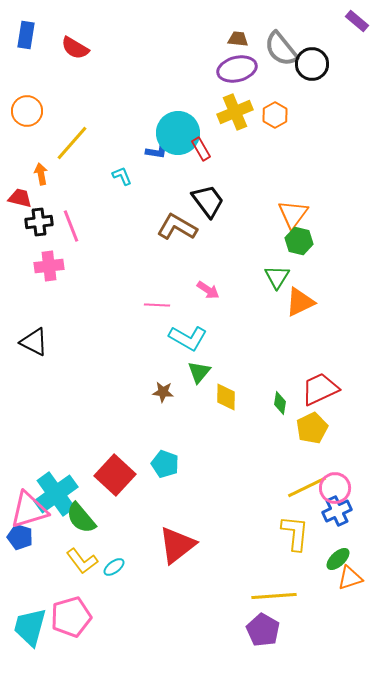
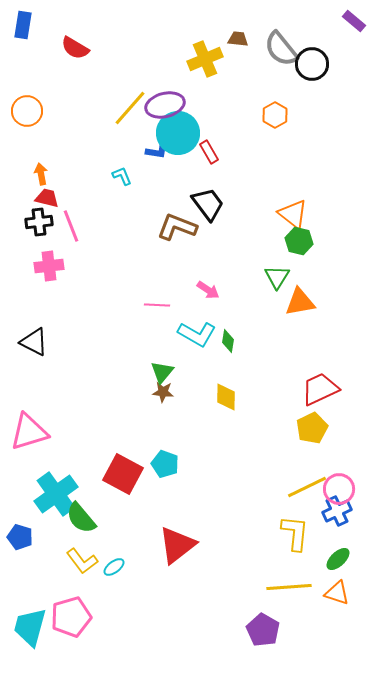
purple rectangle at (357, 21): moved 3 px left
blue rectangle at (26, 35): moved 3 px left, 10 px up
purple ellipse at (237, 69): moved 72 px left, 36 px down
yellow cross at (235, 112): moved 30 px left, 53 px up
yellow line at (72, 143): moved 58 px right, 35 px up
red rectangle at (201, 149): moved 8 px right, 3 px down
red trapezoid at (20, 198): moved 27 px right
black trapezoid at (208, 201): moved 3 px down
orange triangle at (293, 214): rotated 28 degrees counterclockwise
brown L-shape at (177, 227): rotated 9 degrees counterclockwise
orange triangle at (300, 302): rotated 16 degrees clockwise
cyan L-shape at (188, 338): moved 9 px right, 4 px up
green triangle at (199, 372): moved 37 px left
green diamond at (280, 403): moved 52 px left, 62 px up
red square at (115, 475): moved 8 px right, 1 px up; rotated 15 degrees counterclockwise
pink circle at (335, 488): moved 4 px right, 1 px down
pink triangle at (29, 510): moved 78 px up
orange triangle at (350, 578): moved 13 px left, 15 px down; rotated 36 degrees clockwise
yellow line at (274, 596): moved 15 px right, 9 px up
